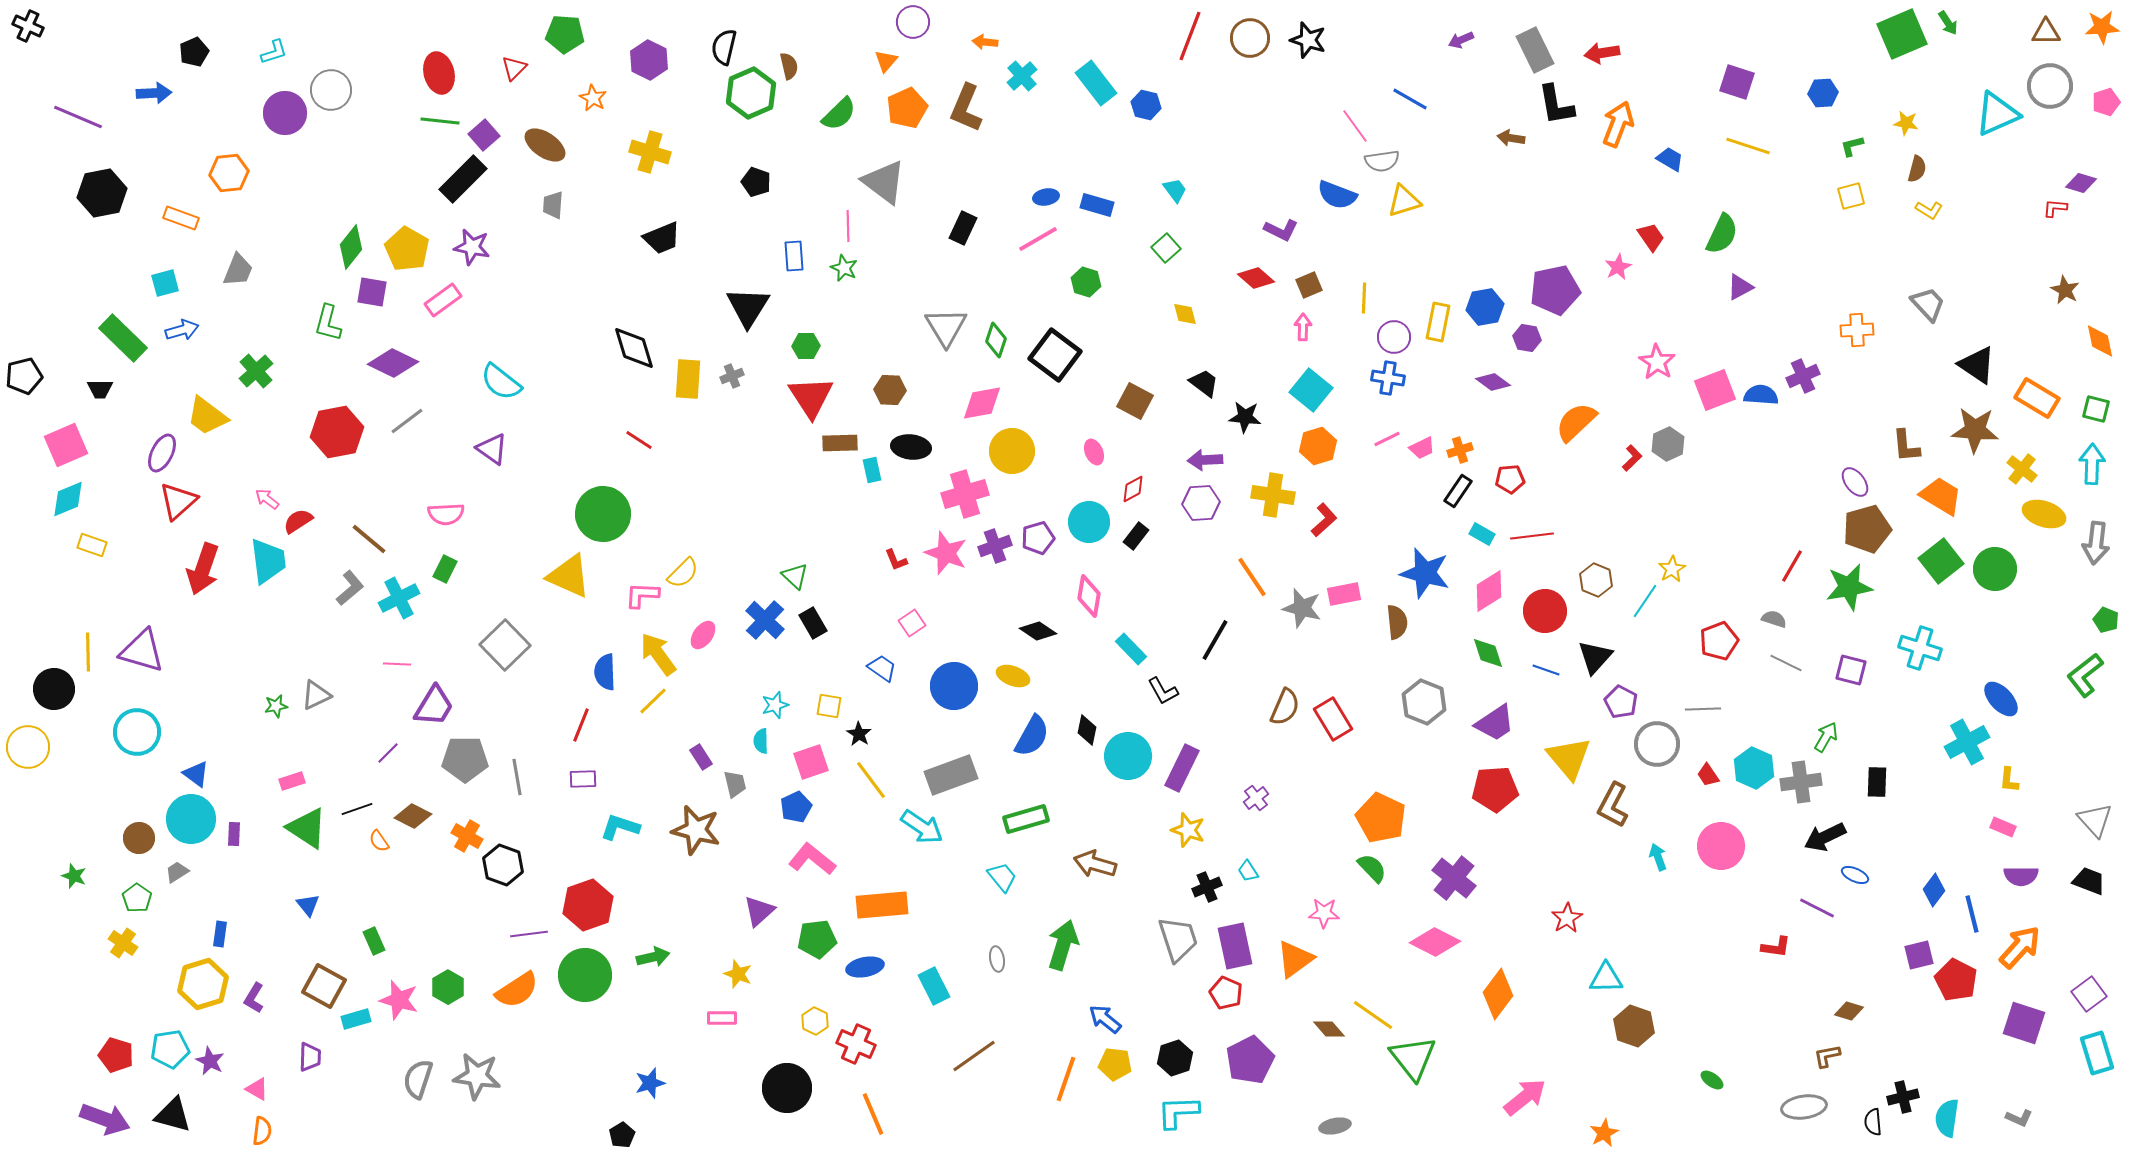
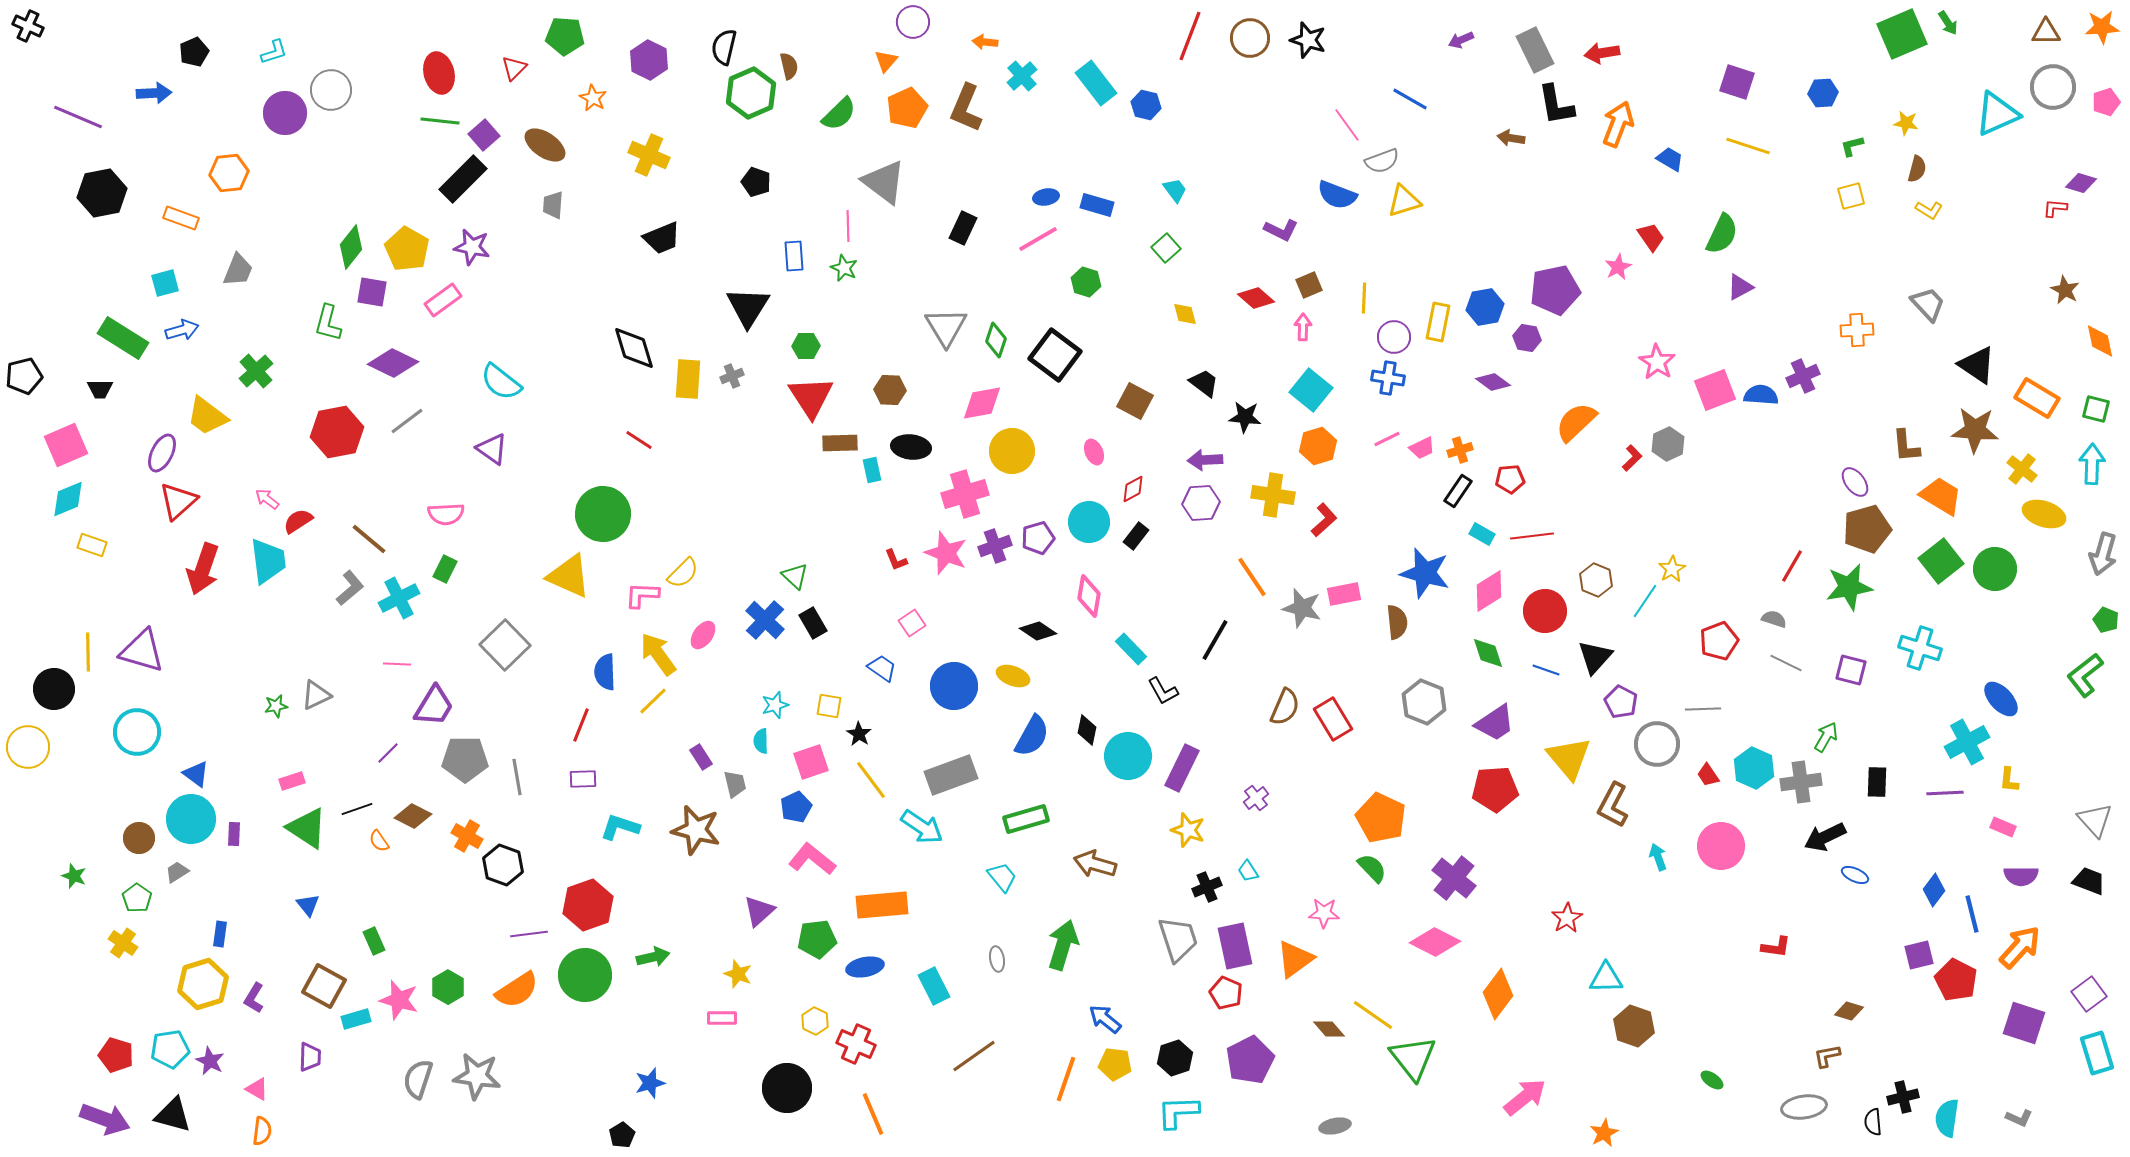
green pentagon at (565, 34): moved 2 px down
gray circle at (2050, 86): moved 3 px right, 1 px down
pink line at (1355, 126): moved 8 px left, 1 px up
yellow cross at (650, 152): moved 1 px left, 3 px down; rotated 6 degrees clockwise
gray semicircle at (1382, 161): rotated 12 degrees counterclockwise
red diamond at (1256, 278): moved 20 px down
green rectangle at (123, 338): rotated 12 degrees counterclockwise
gray arrow at (2096, 543): moved 7 px right, 11 px down; rotated 9 degrees clockwise
purple line at (1817, 908): moved 128 px right, 115 px up; rotated 30 degrees counterclockwise
